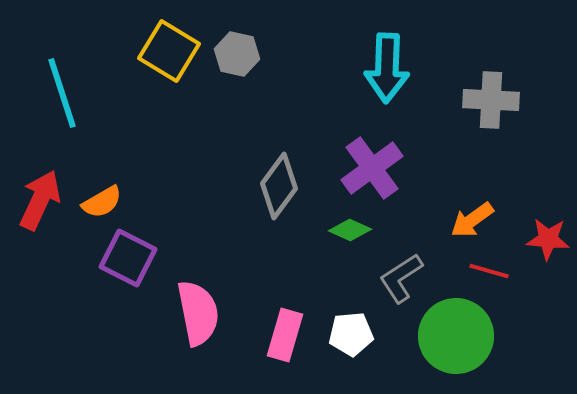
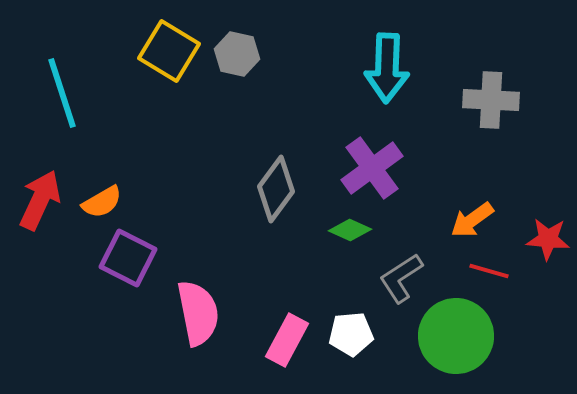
gray diamond: moved 3 px left, 3 px down
pink rectangle: moved 2 px right, 5 px down; rotated 12 degrees clockwise
